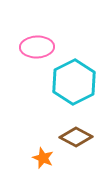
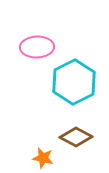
orange star: rotated 10 degrees counterclockwise
